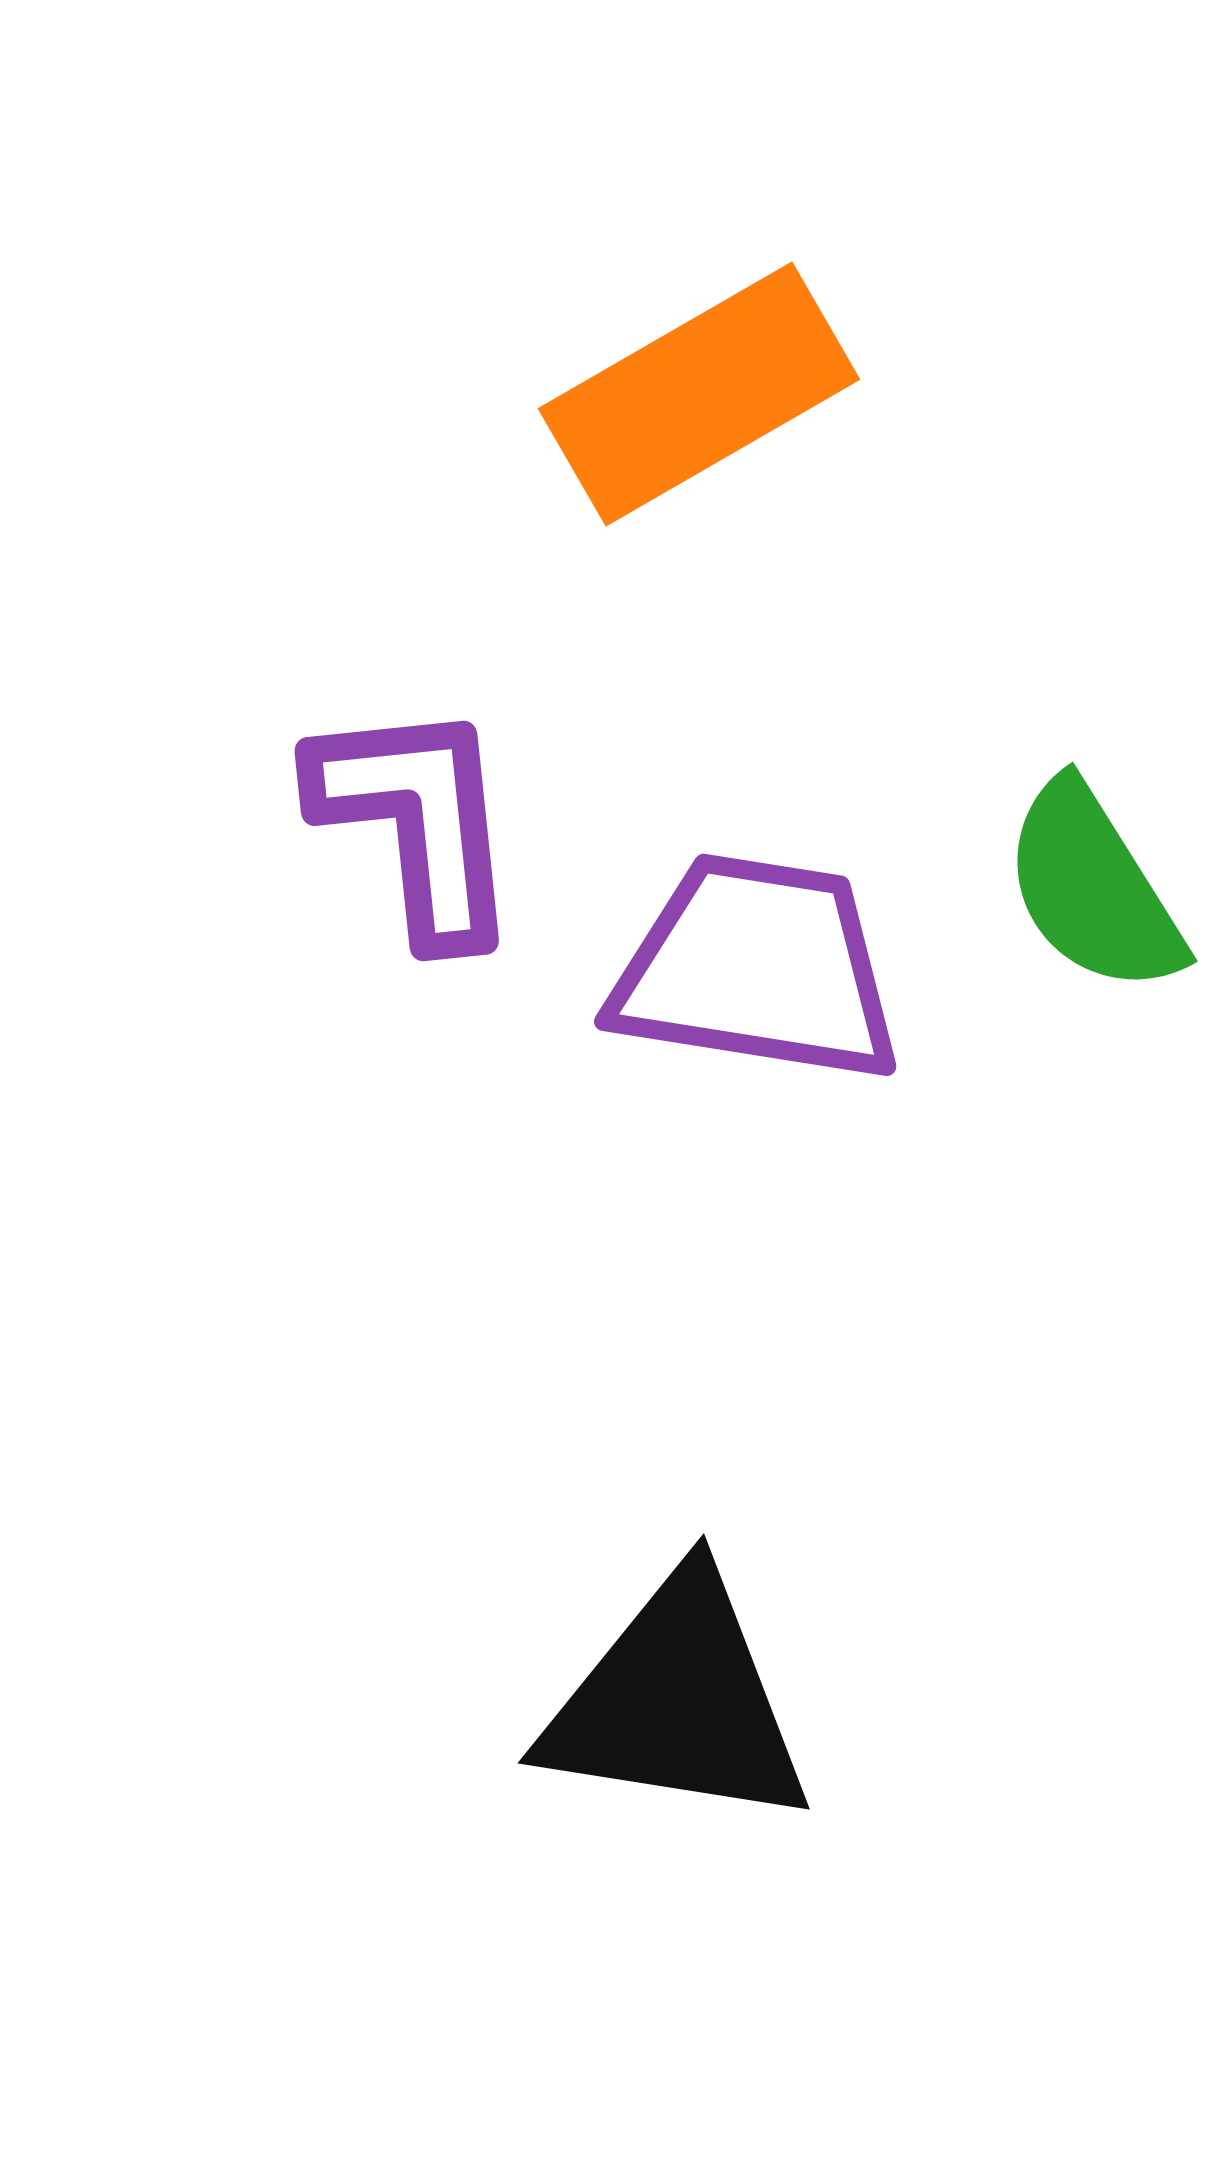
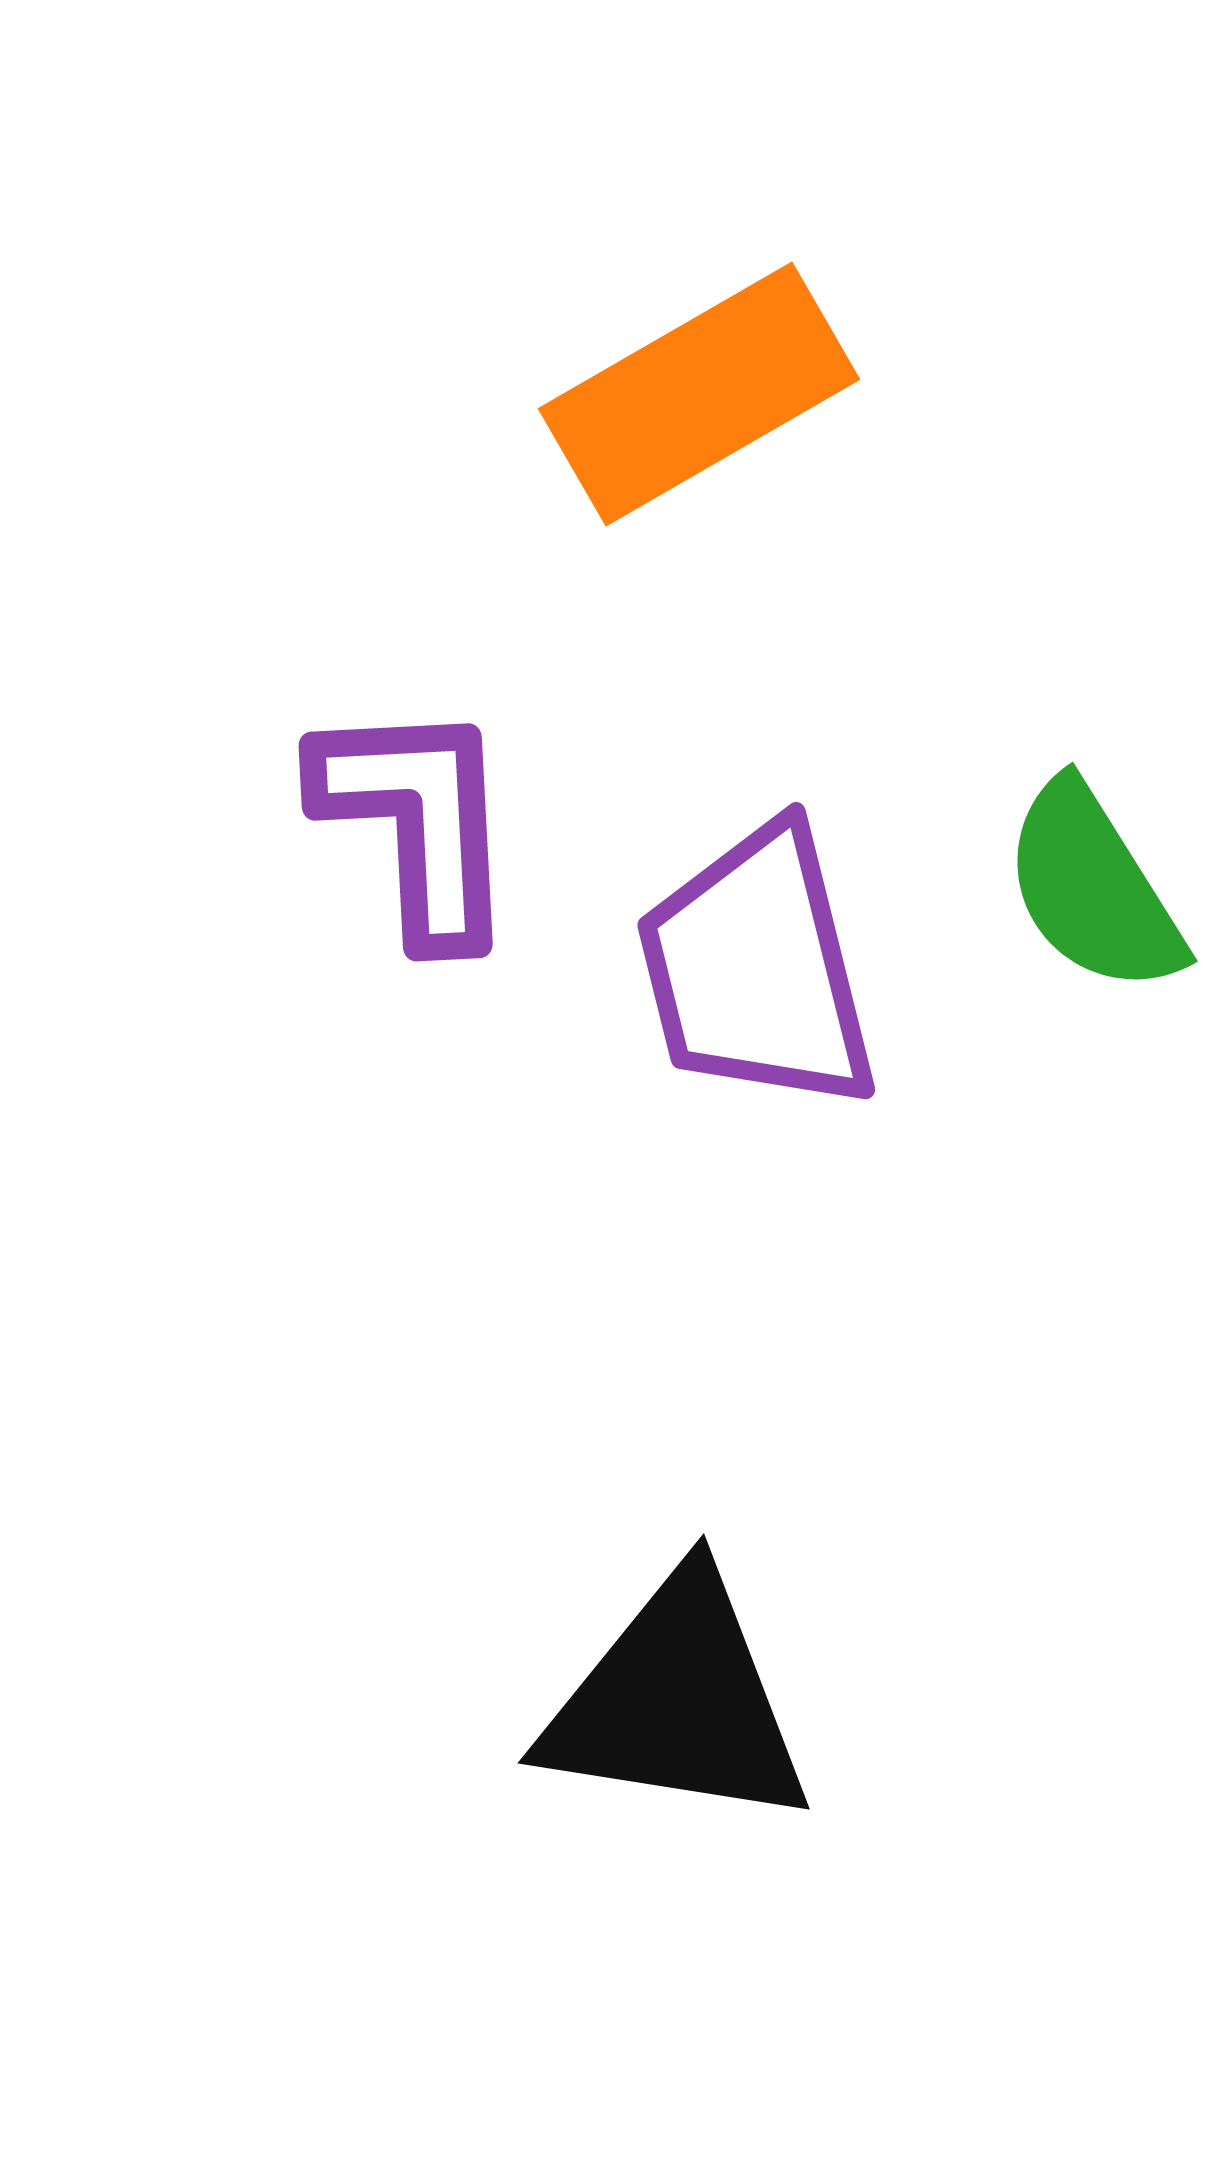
purple L-shape: rotated 3 degrees clockwise
purple trapezoid: rotated 113 degrees counterclockwise
